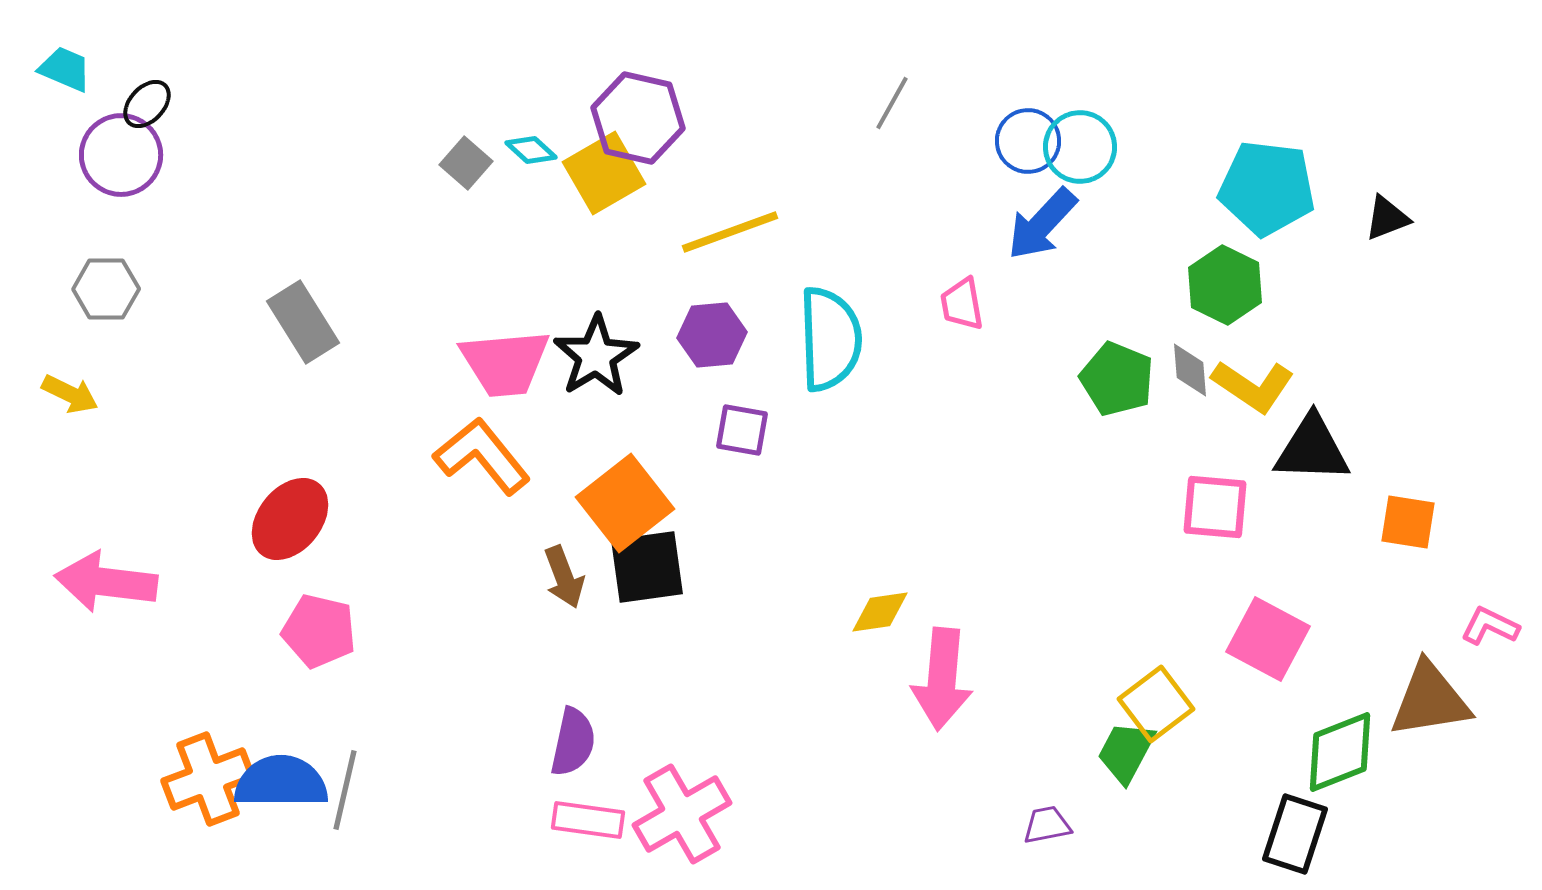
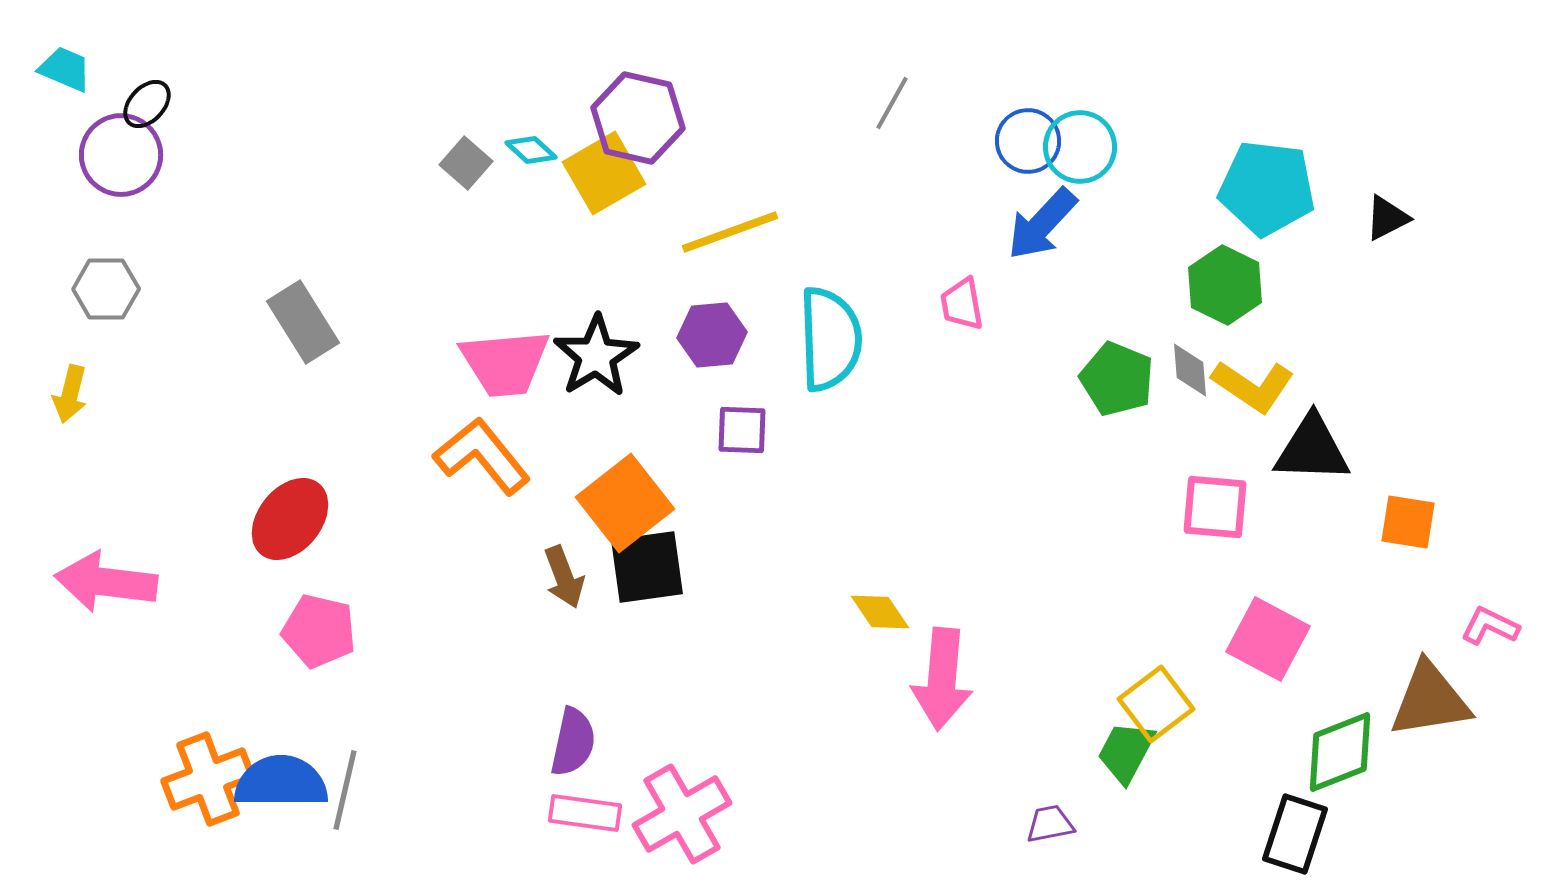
black triangle at (1387, 218): rotated 6 degrees counterclockwise
yellow arrow at (70, 394): rotated 78 degrees clockwise
purple square at (742, 430): rotated 8 degrees counterclockwise
yellow diamond at (880, 612): rotated 64 degrees clockwise
pink rectangle at (588, 820): moved 3 px left, 7 px up
purple trapezoid at (1047, 825): moved 3 px right, 1 px up
